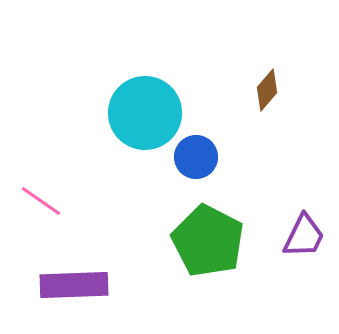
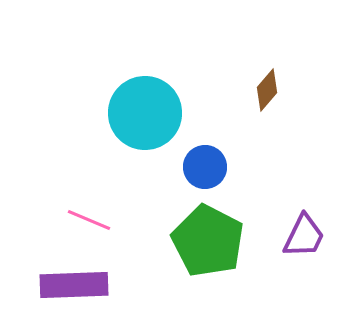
blue circle: moved 9 px right, 10 px down
pink line: moved 48 px right, 19 px down; rotated 12 degrees counterclockwise
